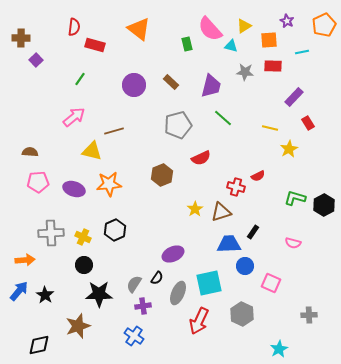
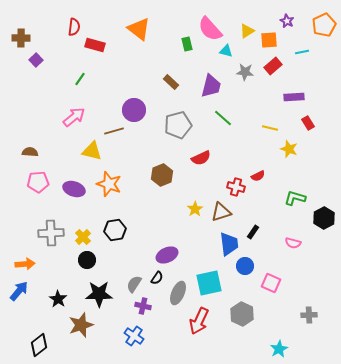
yellow triangle at (244, 26): moved 3 px right, 5 px down
cyan triangle at (231, 46): moved 5 px left, 5 px down
red rectangle at (273, 66): rotated 42 degrees counterclockwise
purple circle at (134, 85): moved 25 px down
purple rectangle at (294, 97): rotated 42 degrees clockwise
yellow star at (289, 149): rotated 24 degrees counterclockwise
orange star at (109, 184): rotated 25 degrees clockwise
black hexagon at (324, 205): moved 13 px down
black hexagon at (115, 230): rotated 15 degrees clockwise
yellow cross at (83, 237): rotated 21 degrees clockwise
blue trapezoid at (229, 244): rotated 85 degrees clockwise
purple ellipse at (173, 254): moved 6 px left, 1 px down
orange arrow at (25, 260): moved 4 px down
black circle at (84, 265): moved 3 px right, 5 px up
black star at (45, 295): moved 13 px right, 4 px down
purple cross at (143, 306): rotated 21 degrees clockwise
brown star at (78, 326): moved 3 px right, 1 px up
black diamond at (39, 345): rotated 25 degrees counterclockwise
